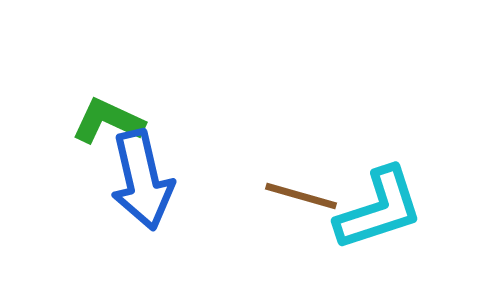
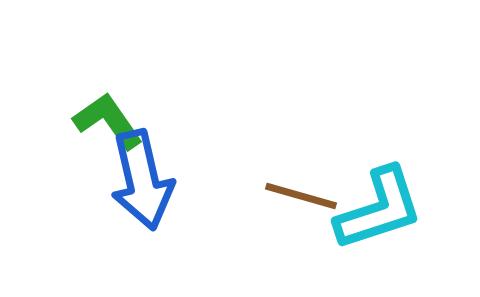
green L-shape: rotated 30 degrees clockwise
